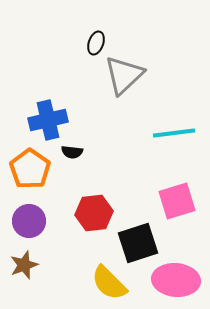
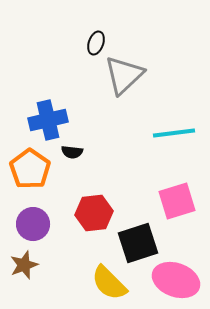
purple circle: moved 4 px right, 3 px down
pink ellipse: rotated 15 degrees clockwise
